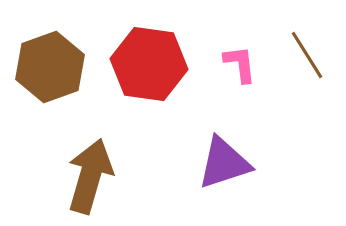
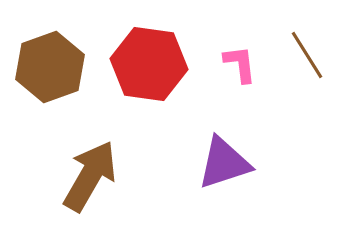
brown arrow: rotated 14 degrees clockwise
